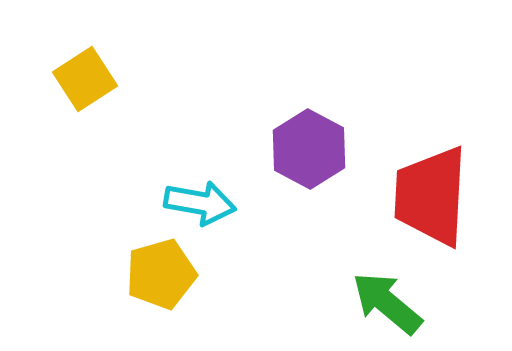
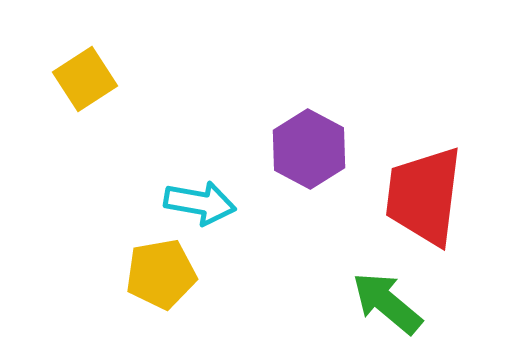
red trapezoid: moved 7 px left; rotated 4 degrees clockwise
yellow pentagon: rotated 6 degrees clockwise
